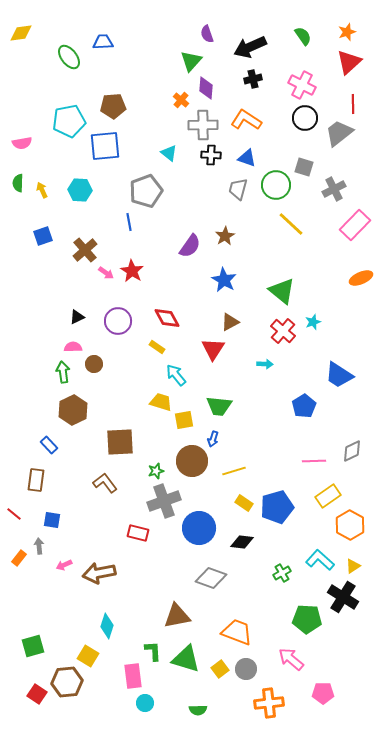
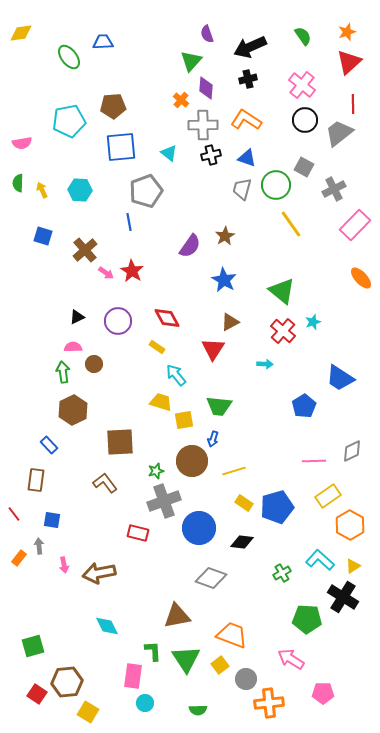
black cross at (253, 79): moved 5 px left
pink cross at (302, 85): rotated 12 degrees clockwise
black circle at (305, 118): moved 2 px down
blue square at (105, 146): moved 16 px right, 1 px down
black cross at (211, 155): rotated 18 degrees counterclockwise
gray square at (304, 167): rotated 12 degrees clockwise
gray trapezoid at (238, 189): moved 4 px right
yellow line at (291, 224): rotated 12 degrees clockwise
blue square at (43, 236): rotated 36 degrees clockwise
orange ellipse at (361, 278): rotated 70 degrees clockwise
blue trapezoid at (339, 375): moved 1 px right, 3 px down
red line at (14, 514): rotated 14 degrees clockwise
pink arrow at (64, 565): rotated 77 degrees counterclockwise
cyan diamond at (107, 626): rotated 45 degrees counterclockwise
orange trapezoid at (237, 632): moved 5 px left, 3 px down
yellow square at (88, 656): moved 56 px down
green triangle at (186, 659): rotated 40 degrees clockwise
pink arrow at (291, 659): rotated 8 degrees counterclockwise
yellow square at (220, 669): moved 4 px up
gray circle at (246, 669): moved 10 px down
pink rectangle at (133, 676): rotated 15 degrees clockwise
